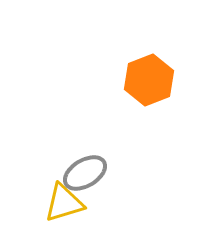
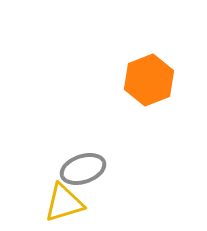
gray ellipse: moved 2 px left, 4 px up; rotated 12 degrees clockwise
